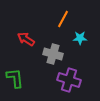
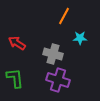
orange line: moved 1 px right, 3 px up
red arrow: moved 9 px left, 4 px down
purple cross: moved 11 px left
